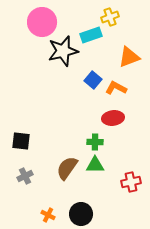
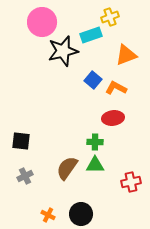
orange triangle: moved 3 px left, 2 px up
